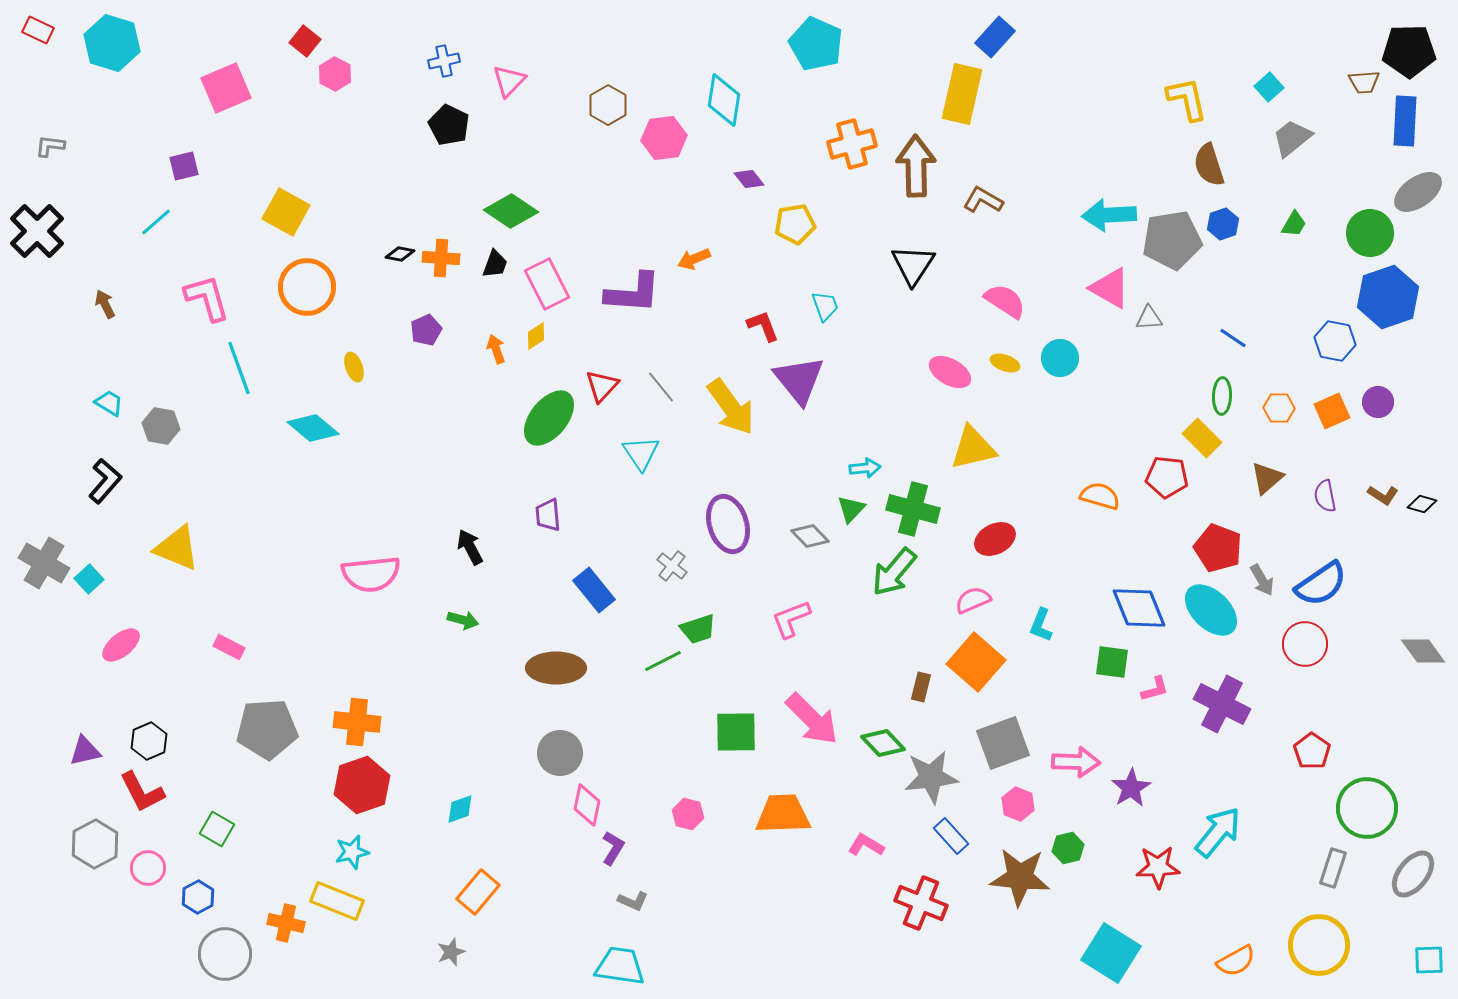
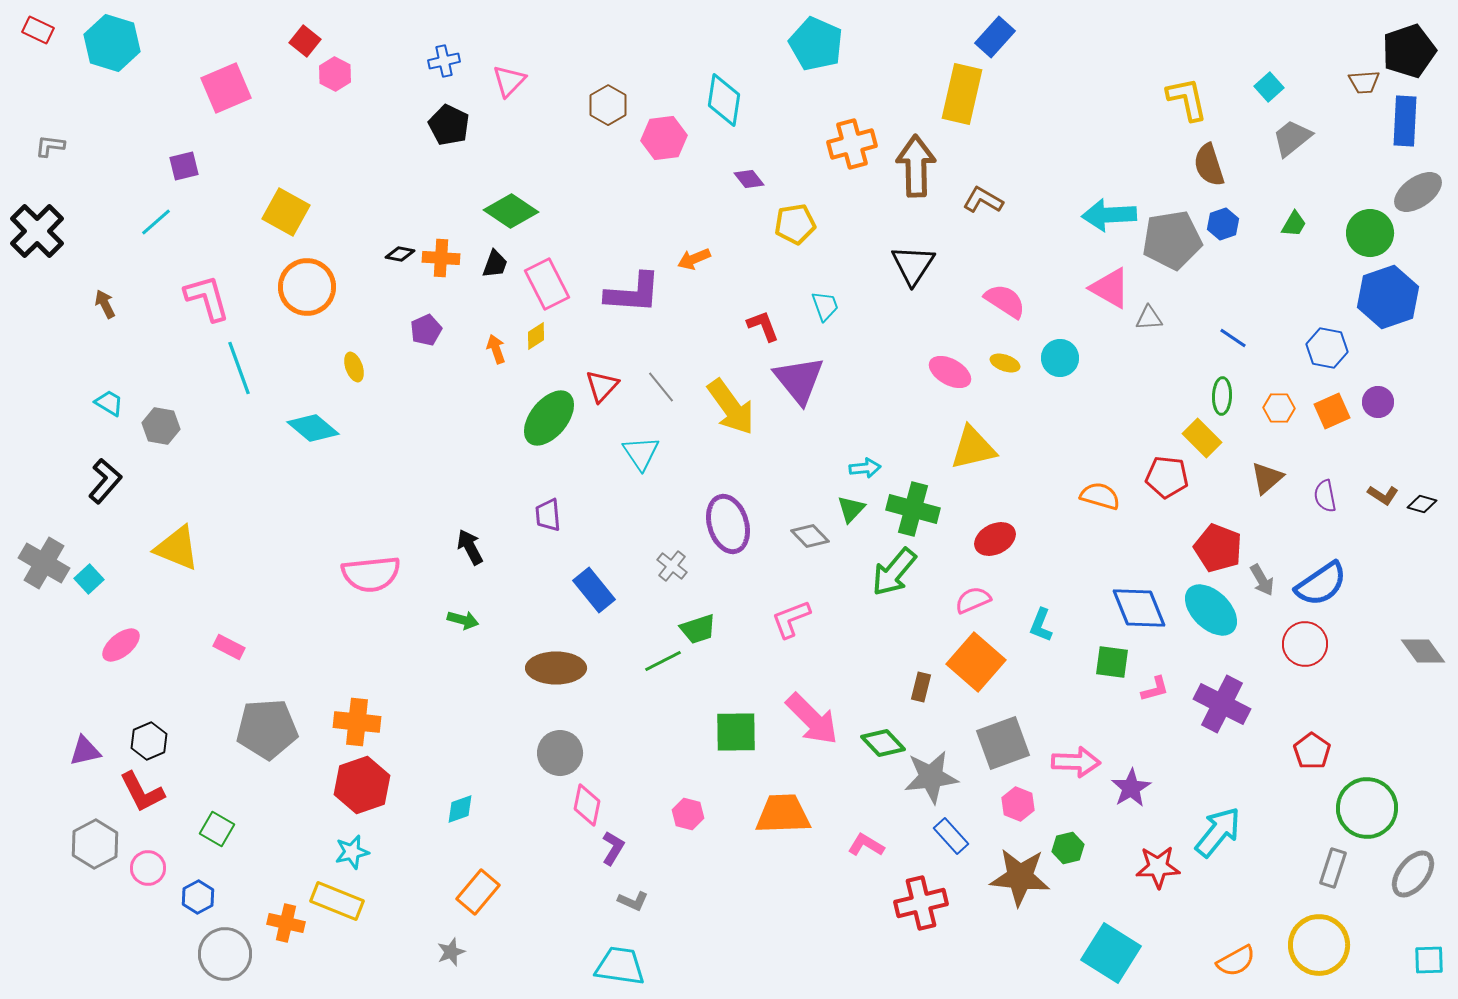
black pentagon at (1409, 51): rotated 18 degrees counterclockwise
blue hexagon at (1335, 341): moved 8 px left, 7 px down
red cross at (921, 903): rotated 36 degrees counterclockwise
